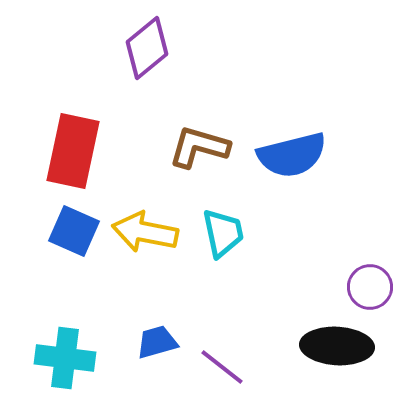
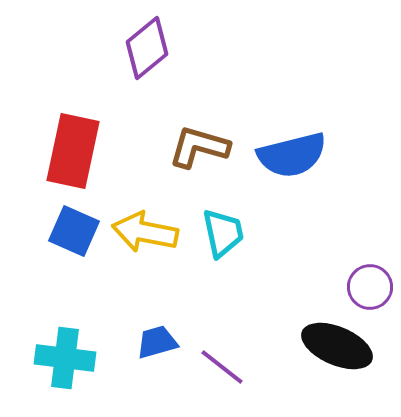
black ellipse: rotated 20 degrees clockwise
